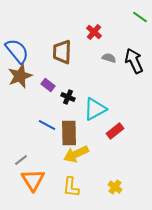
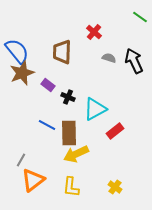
brown star: moved 2 px right, 3 px up
gray line: rotated 24 degrees counterclockwise
orange triangle: rotated 25 degrees clockwise
